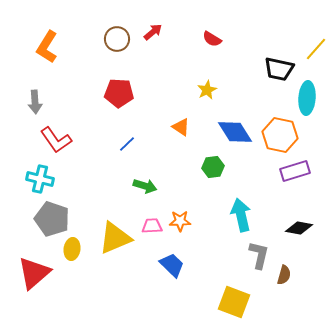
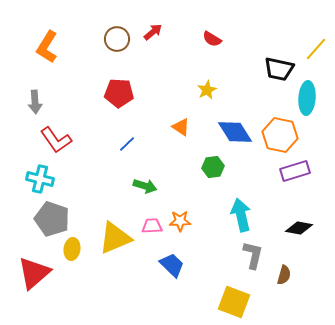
gray L-shape: moved 6 px left
